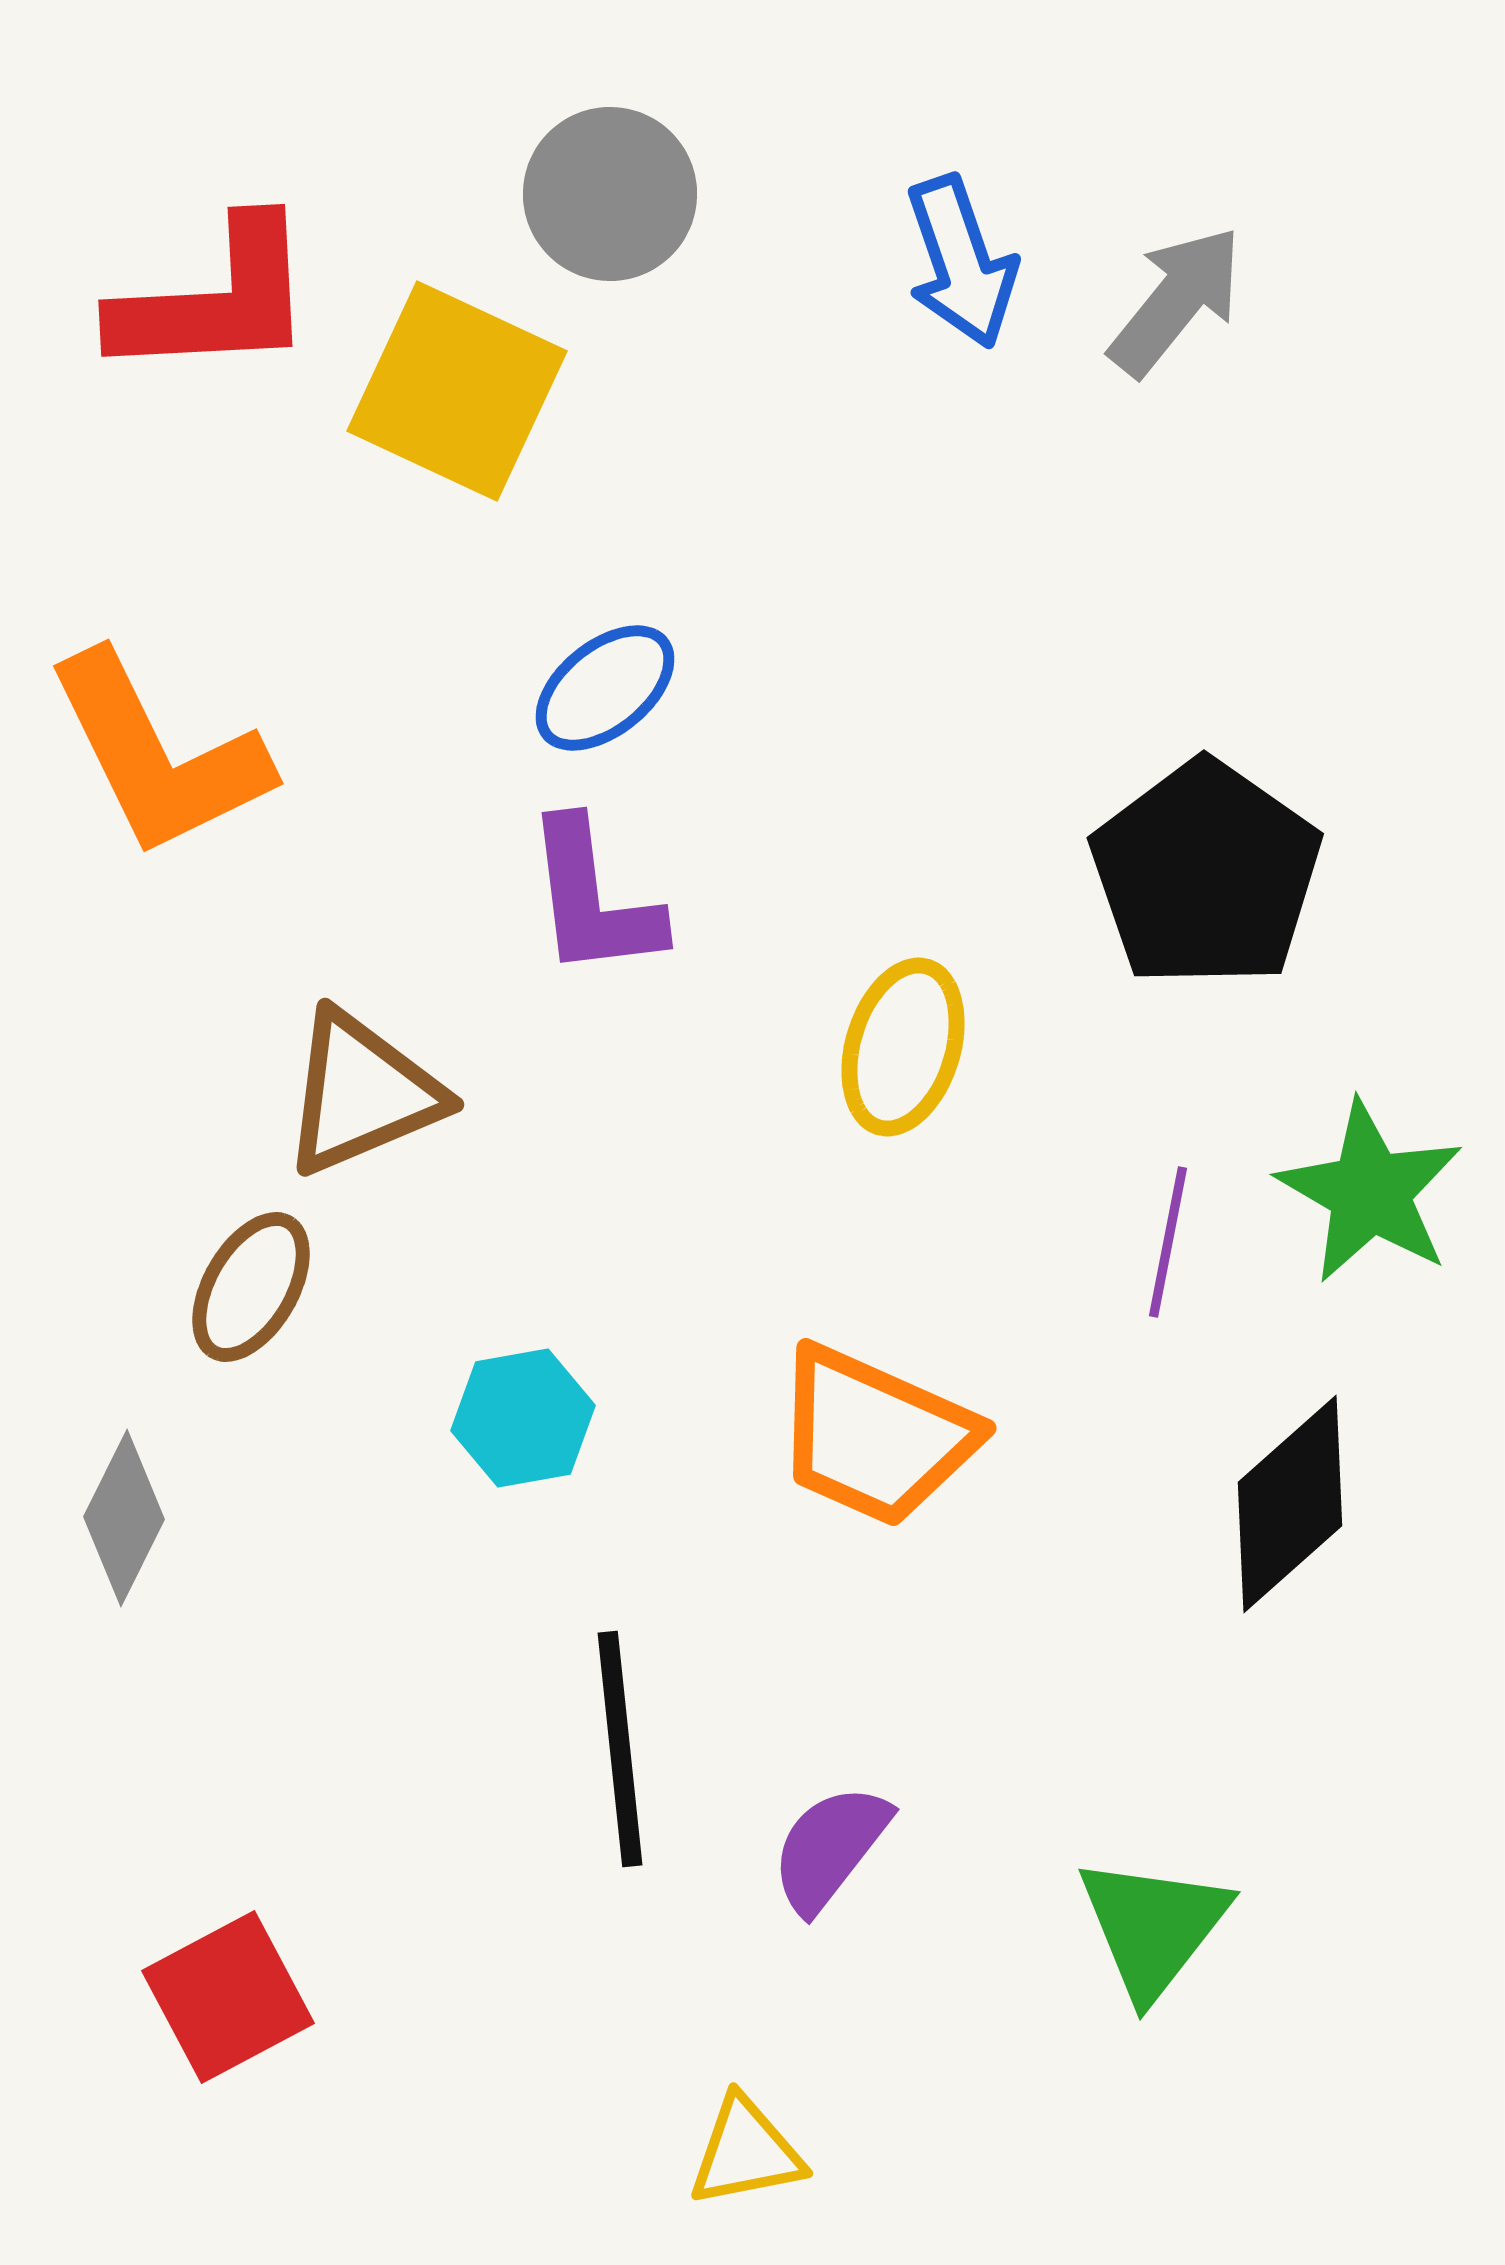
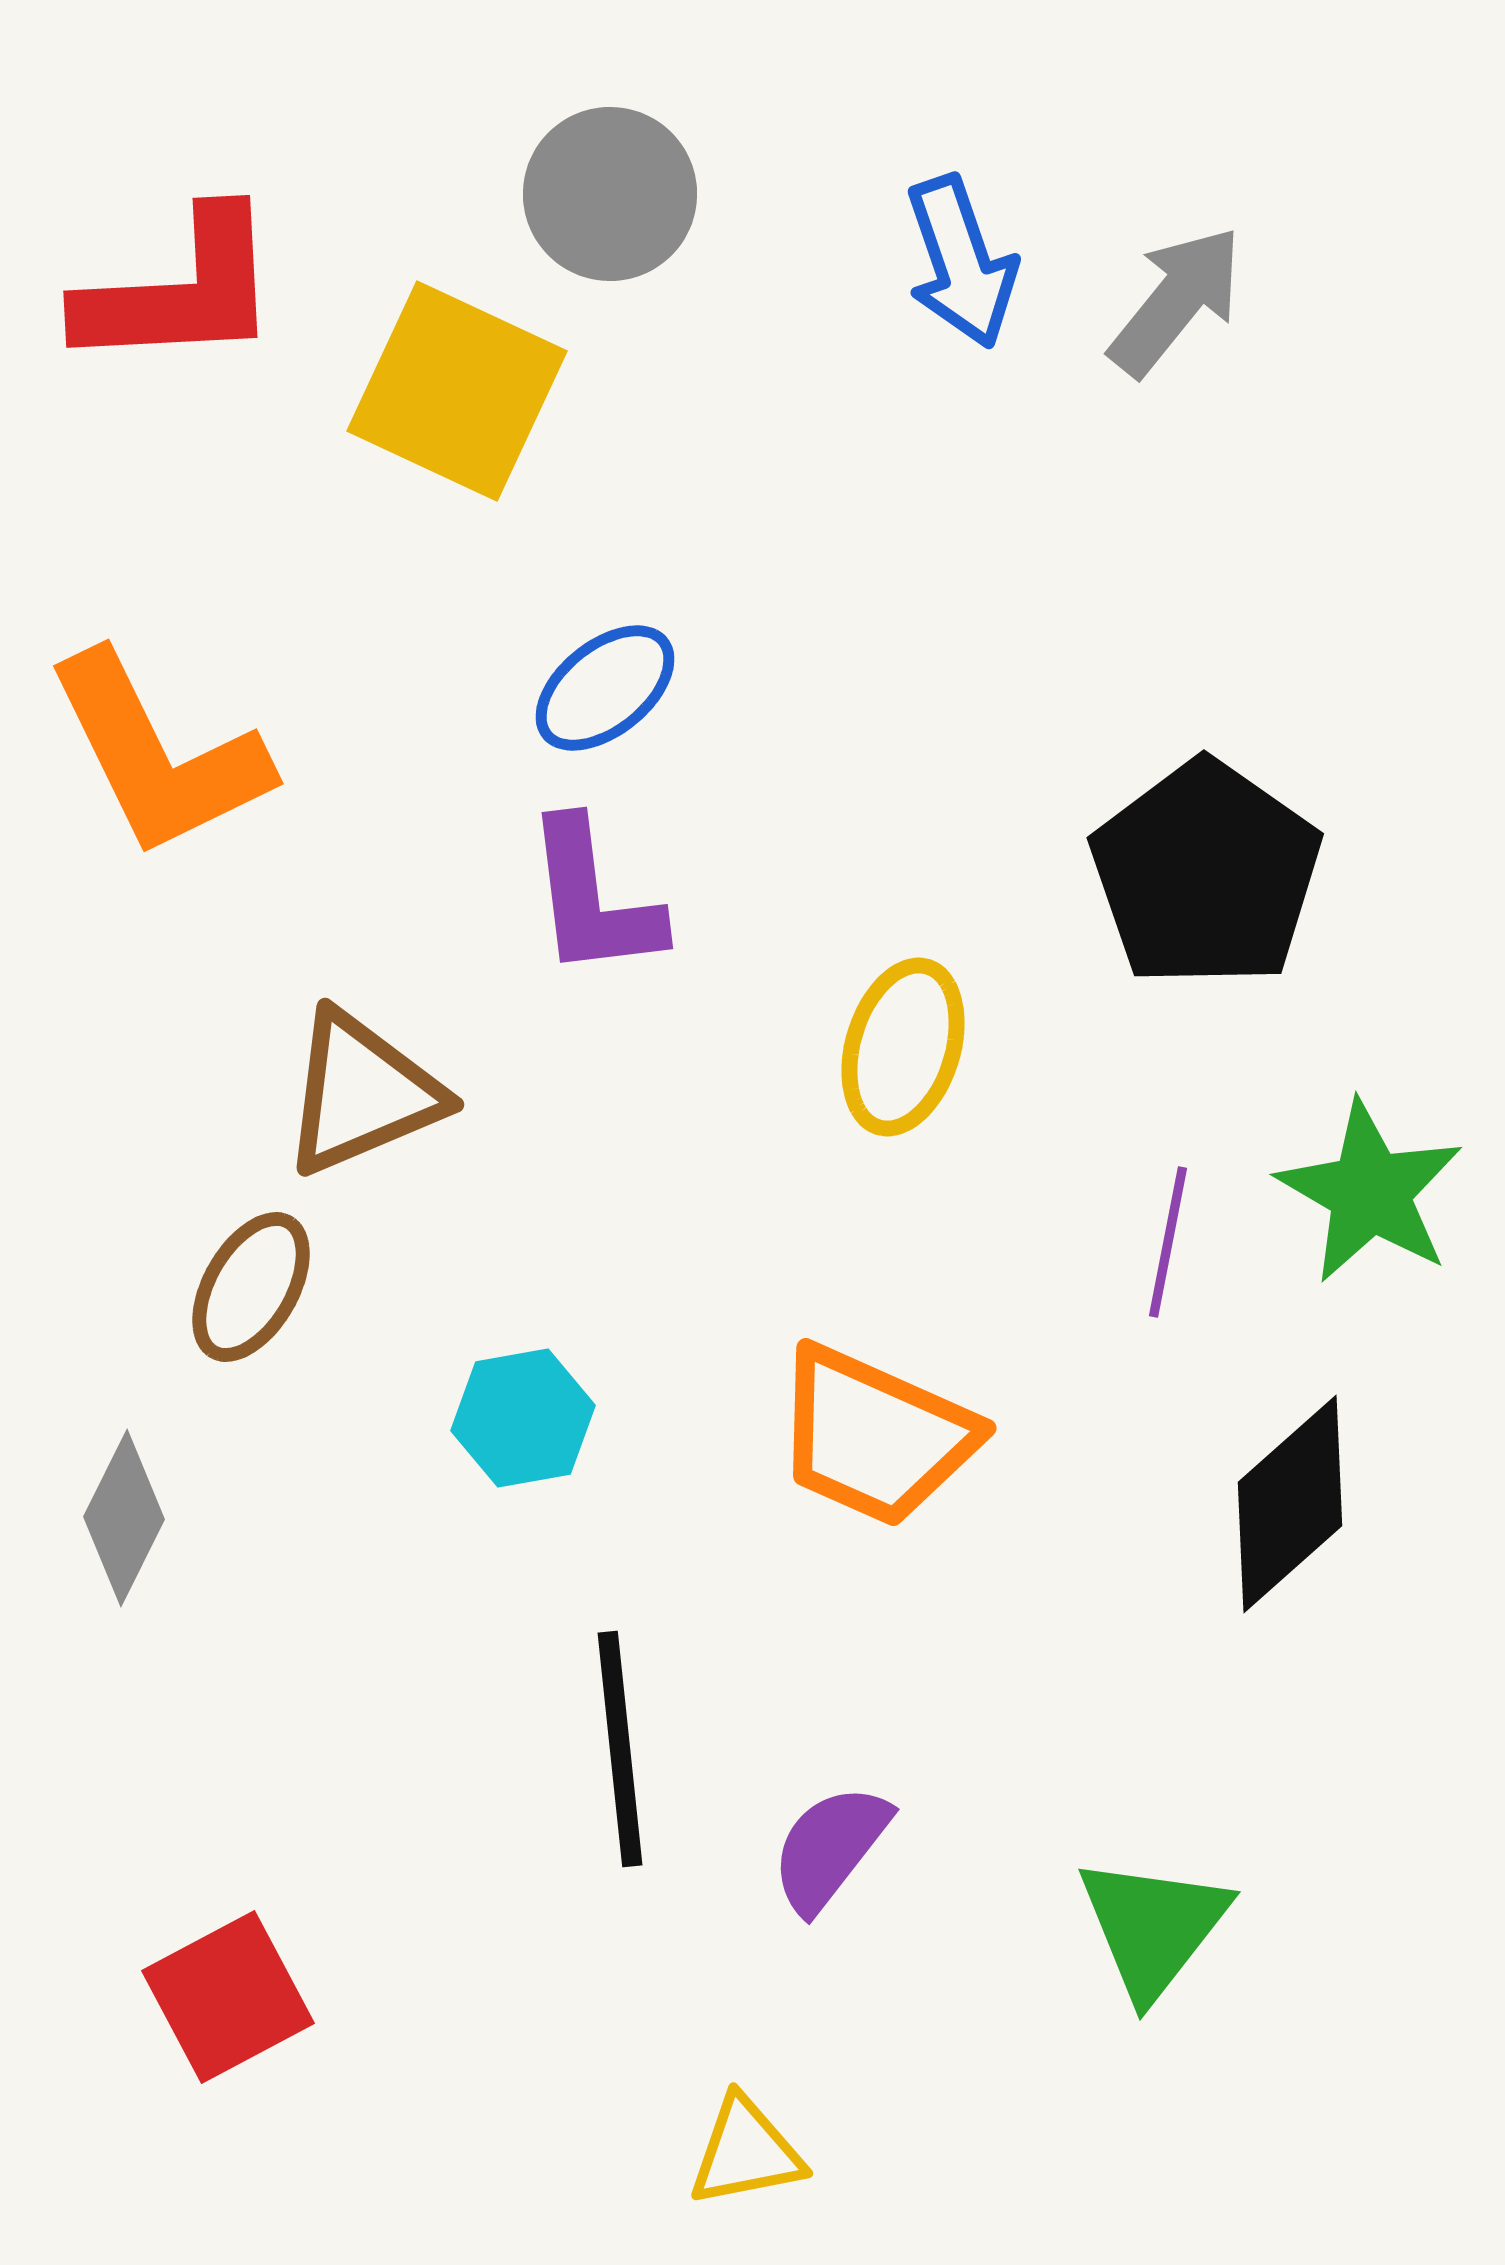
red L-shape: moved 35 px left, 9 px up
